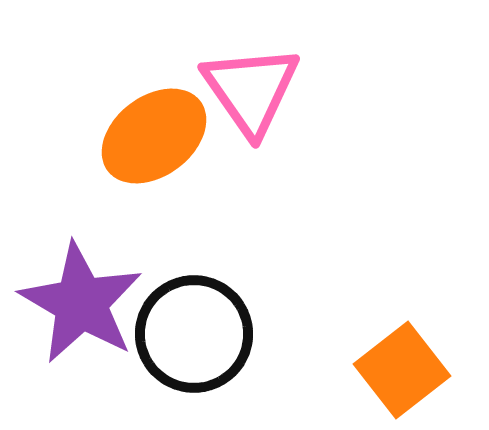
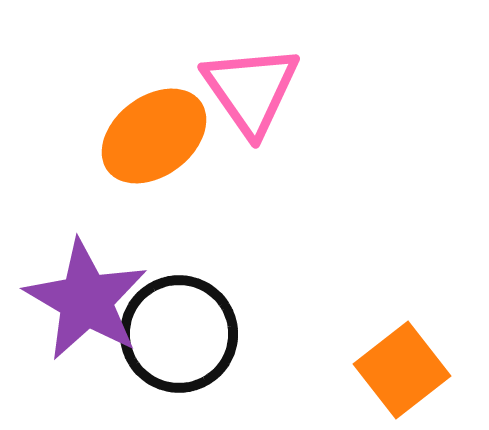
purple star: moved 5 px right, 3 px up
black circle: moved 15 px left
